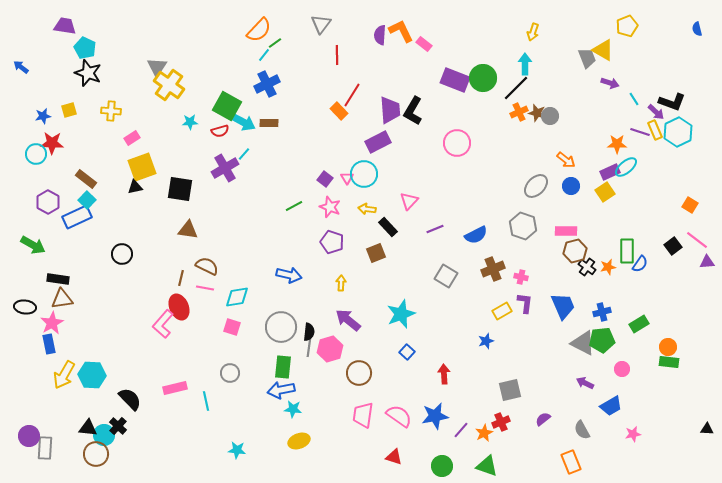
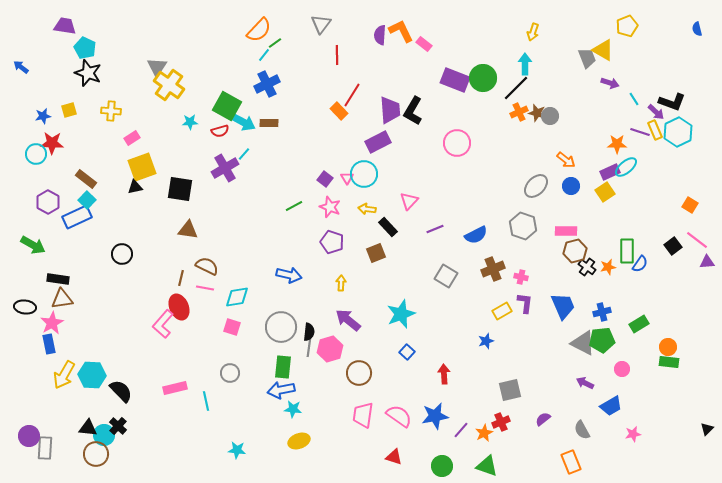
black semicircle at (130, 399): moved 9 px left, 8 px up
black triangle at (707, 429): rotated 48 degrees counterclockwise
